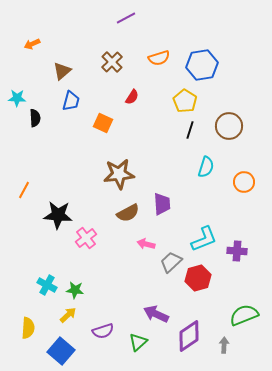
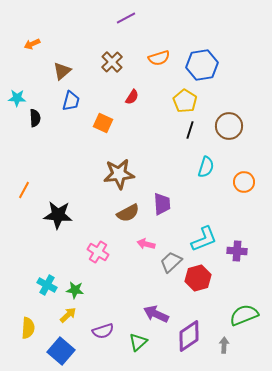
pink cross: moved 12 px right, 14 px down; rotated 20 degrees counterclockwise
